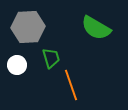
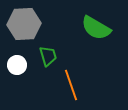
gray hexagon: moved 4 px left, 3 px up
green trapezoid: moved 3 px left, 2 px up
